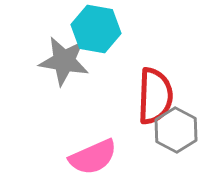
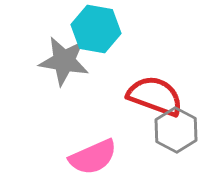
red semicircle: rotated 72 degrees counterclockwise
